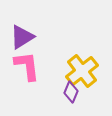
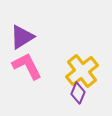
pink L-shape: rotated 20 degrees counterclockwise
purple diamond: moved 7 px right, 1 px down
